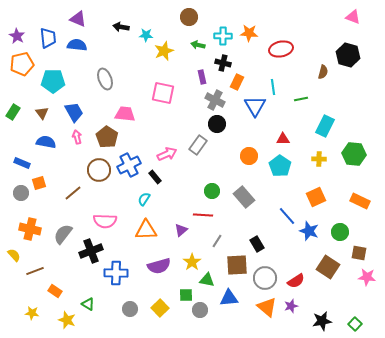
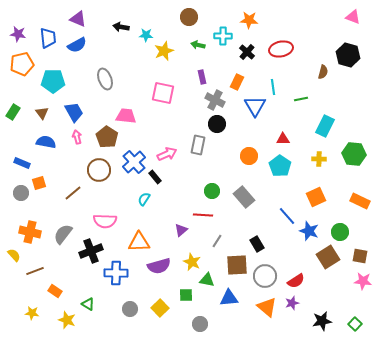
orange star at (249, 33): moved 13 px up
purple star at (17, 36): moved 1 px right, 2 px up; rotated 21 degrees counterclockwise
blue semicircle at (77, 45): rotated 144 degrees clockwise
black cross at (223, 63): moved 24 px right, 11 px up; rotated 28 degrees clockwise
pink trapezoid at (125, 114): moved 1 px right, 2 px down
gray rectangle at (198, 145): rotated 24 degrees counterclockwise
blue cross at (129, 165): moved 5 px right, 3 px up; rotated 15 degrees counterclockwise
orange cross at (30, 229): moved 3 px down
orange triangle at (146, 230): moved 7 px left, 12 px down
brown square at (359, 253): moved 1 px right, 3 px down
yellow star at (192, 262): rotated 12 degrees counterclockwise
brown square at (328, 267): moved 10 px up; rotated 25 degrees clockwise
pink star at (367, 277): moved 4 px left, 4 px down
gray circle at (265, 278): moved 2 px up
purple star at (291, 306): moved 1 px right, 3 px up
gray circle at (200, 310): moved 14 px down
